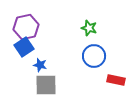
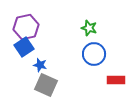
blue circle: moved 2 px up
red rectangle: rotated 12 degrees counterclockwise
gray square: rotated 25 degrees clockwise
